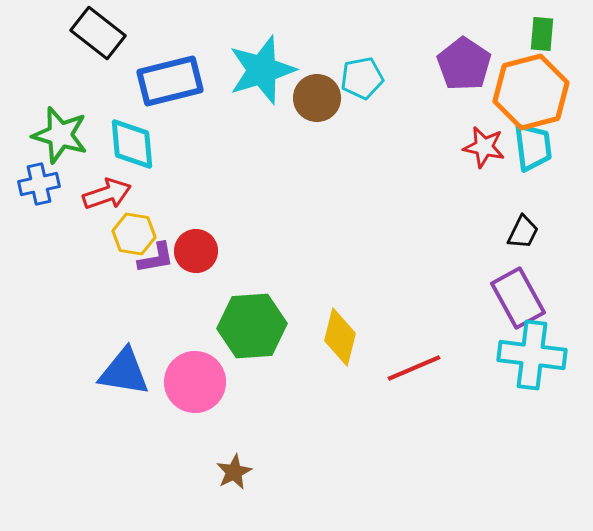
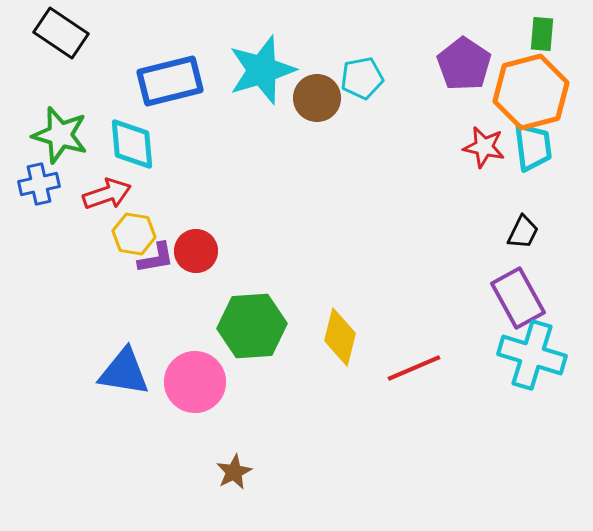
black rectangle: moved 37 px left; rotated 4 degrees counterclockwise
cyan cross: rotated 10 degrees clockwise
